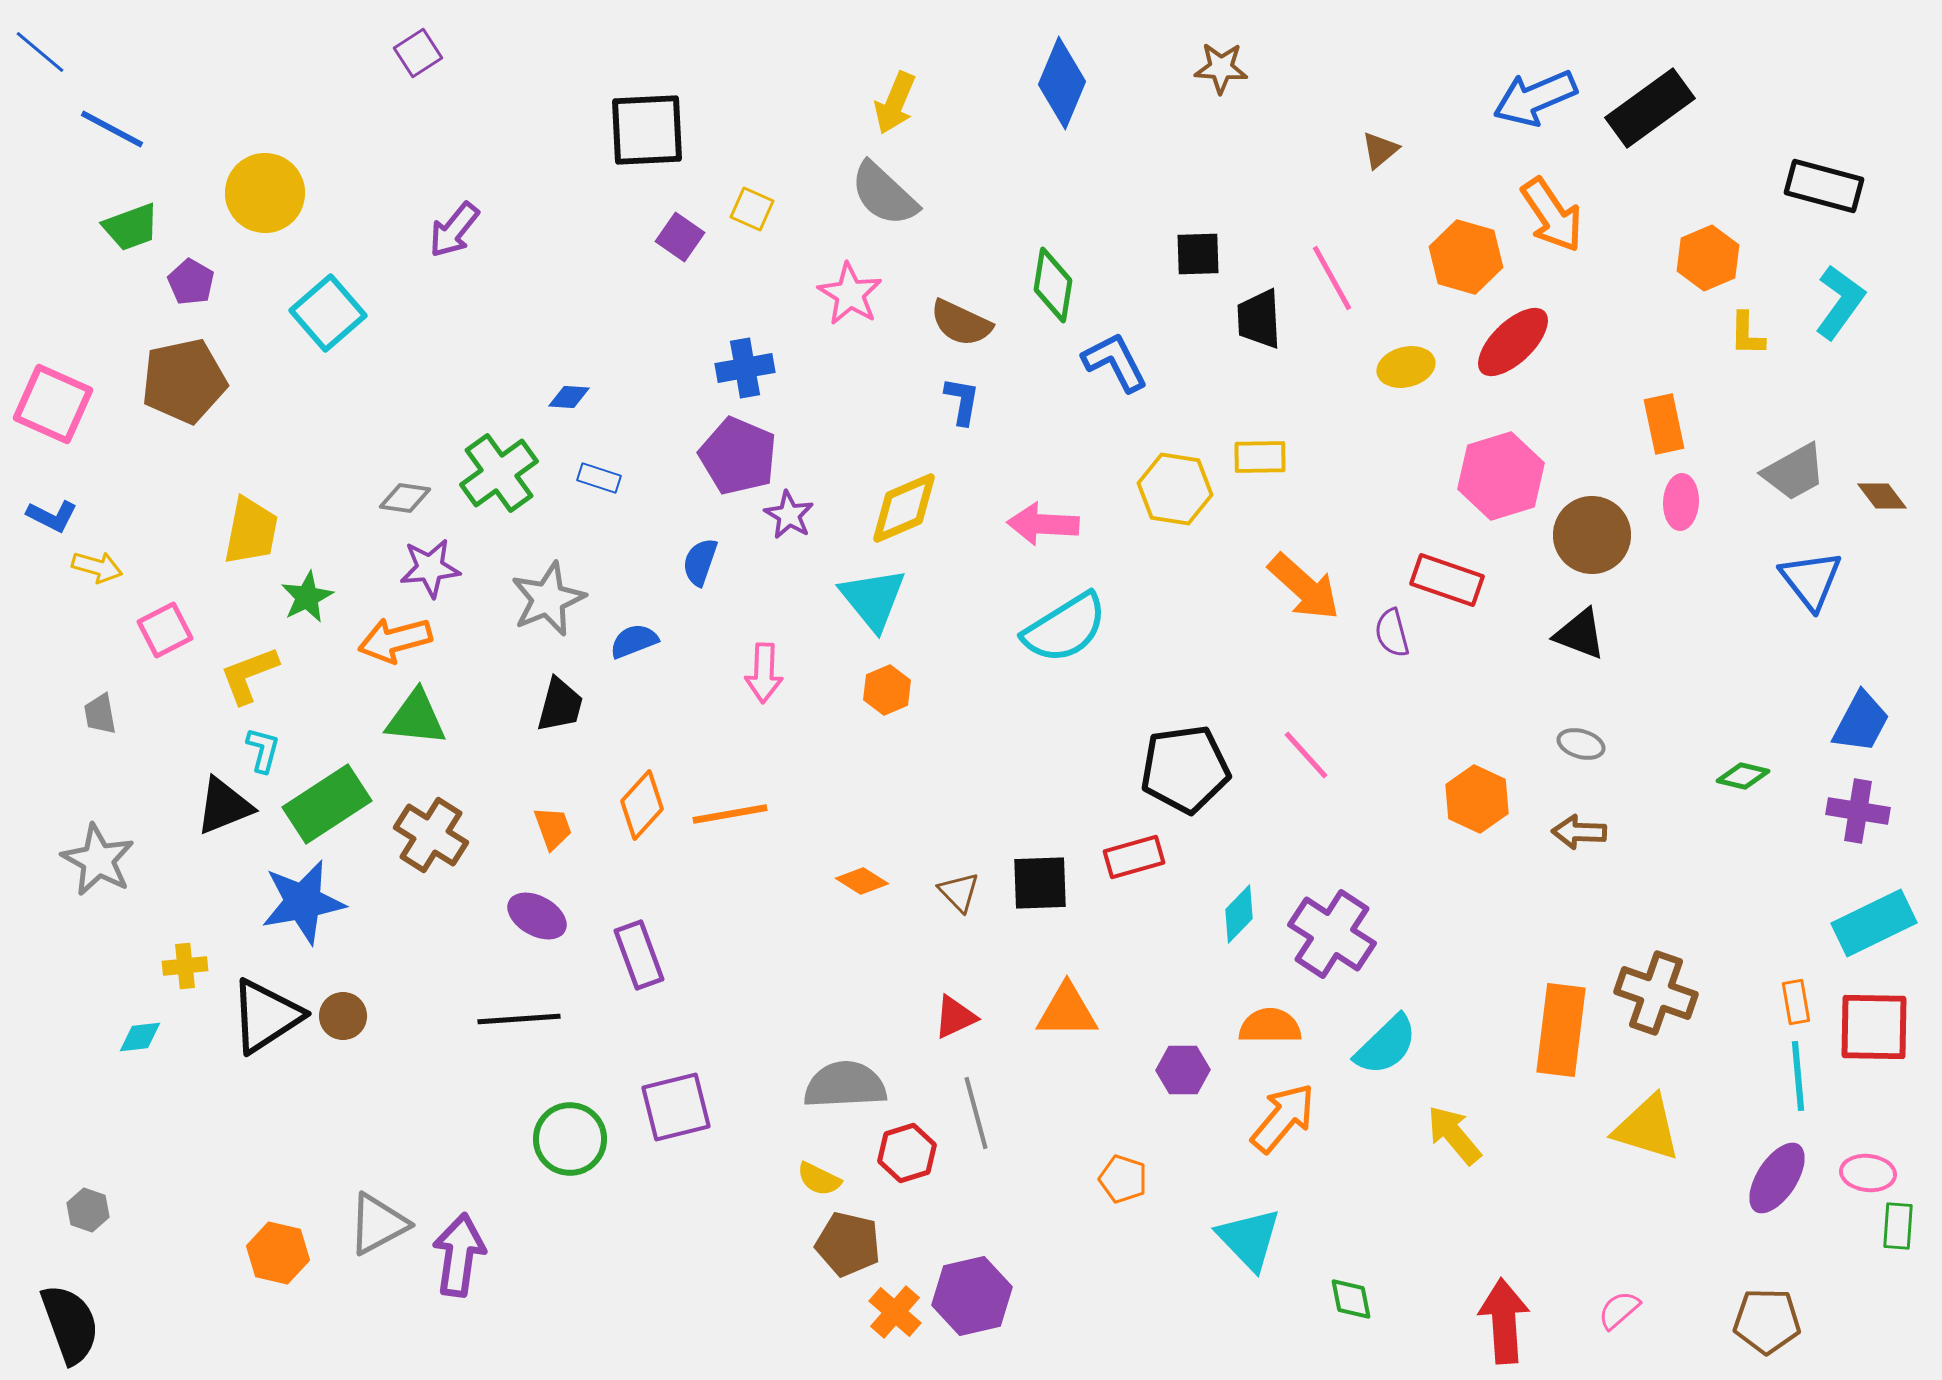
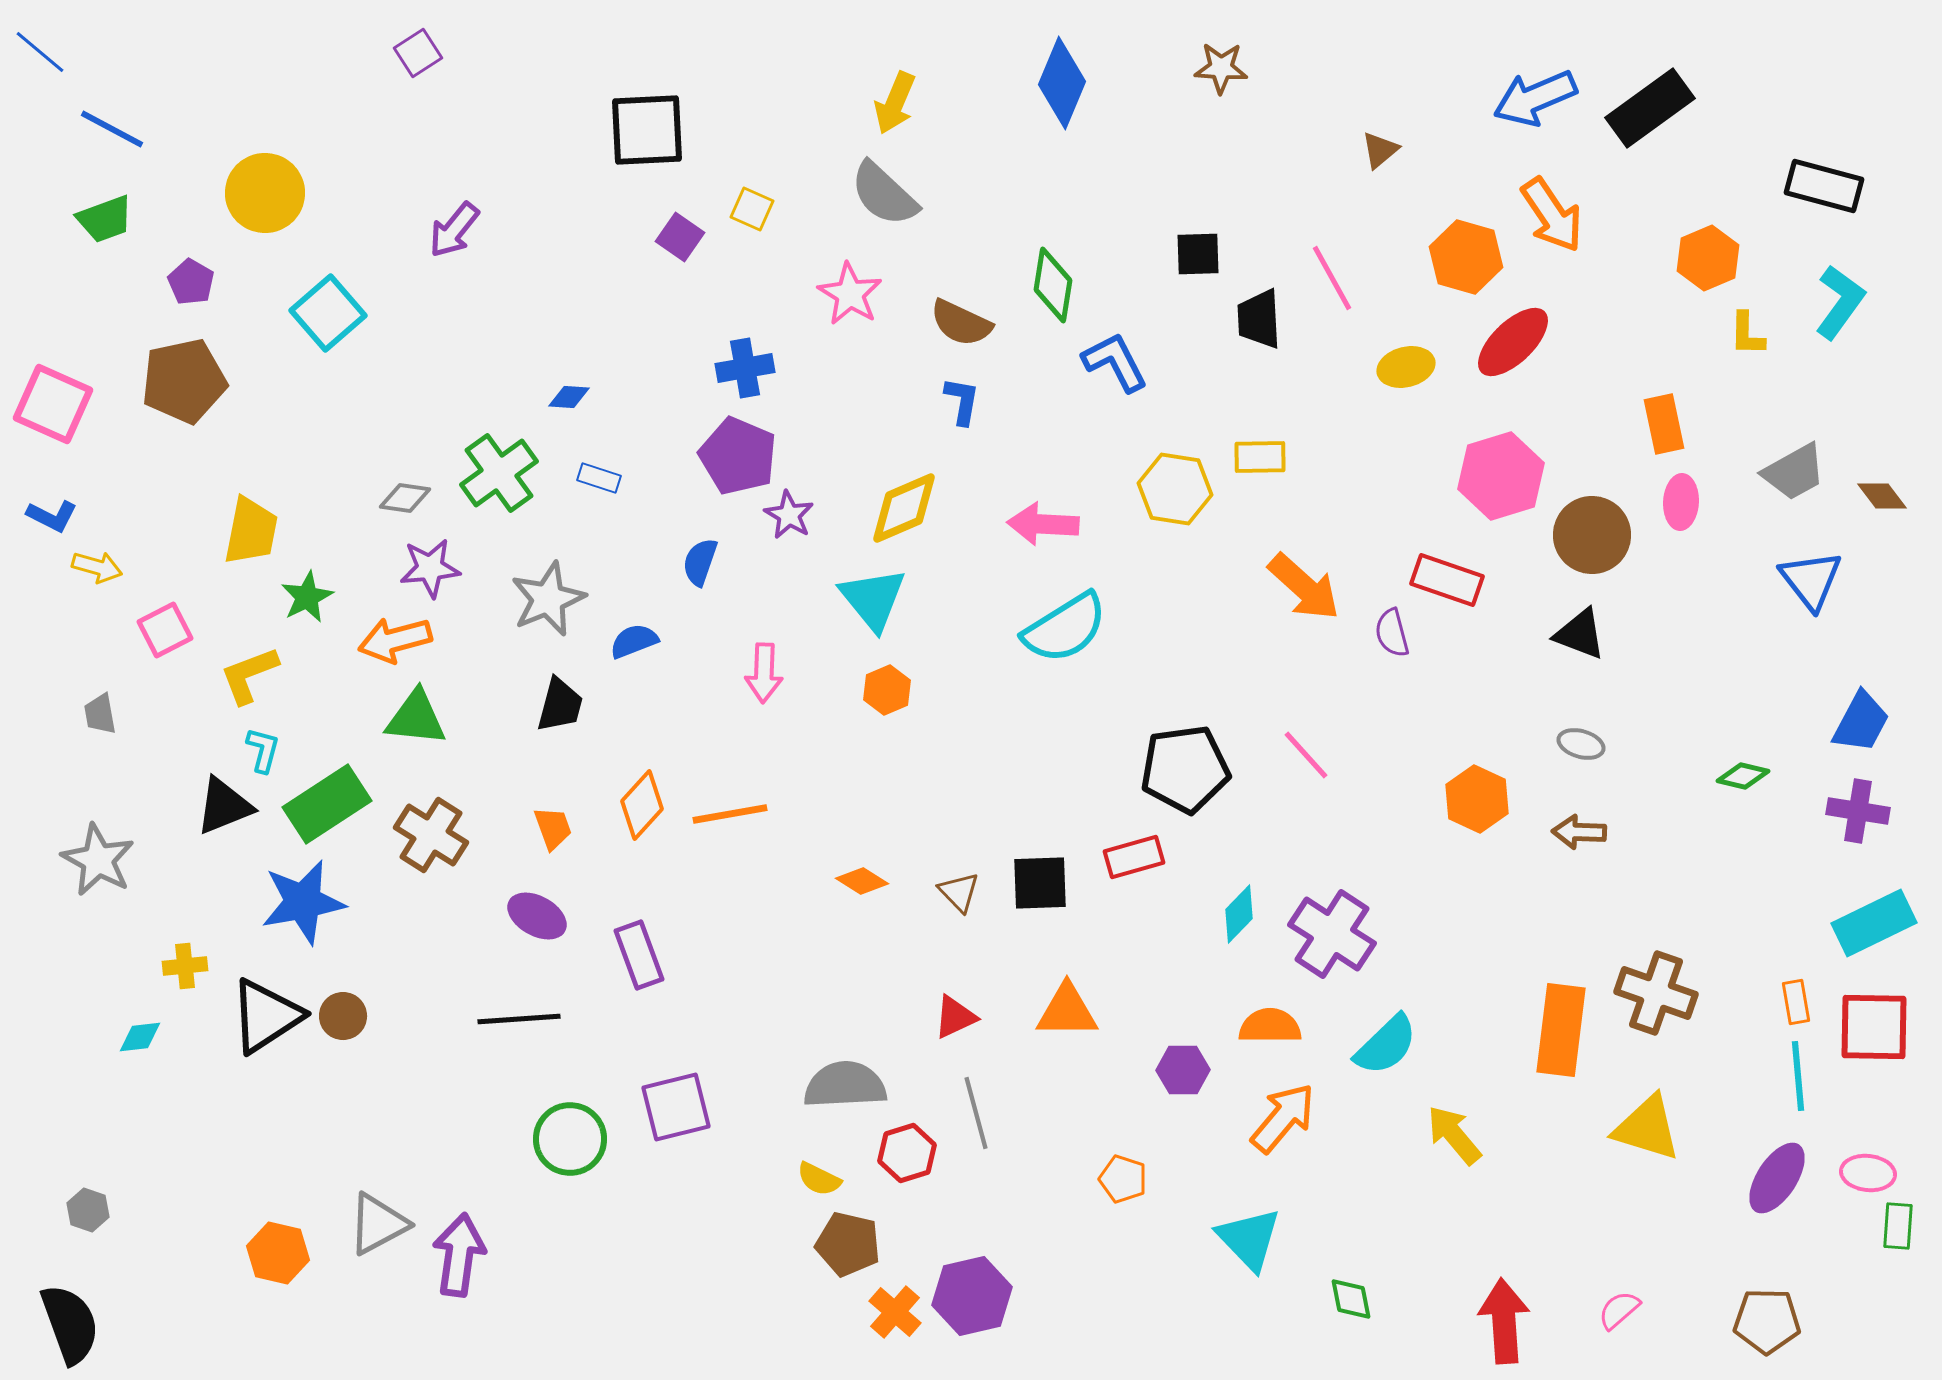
green trapezoid at (131, 227): moved 26 px left, 8 px up
